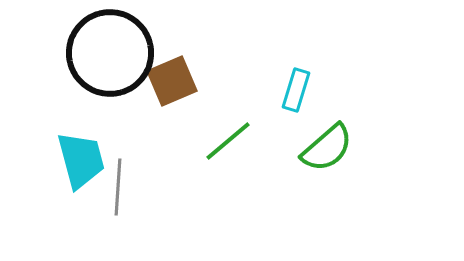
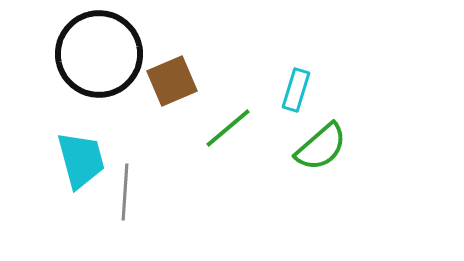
black circle: moved 11 px left, 1 px down
green line: moved 13 px up
green semicircle: moved 6 px left, 1 px up
gray line: moved 7 px right, 5 px down
